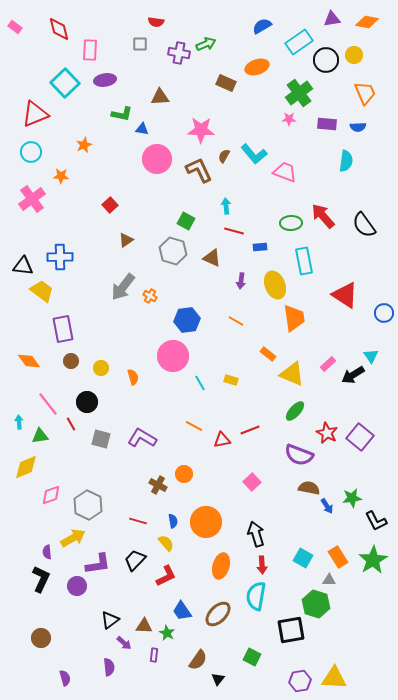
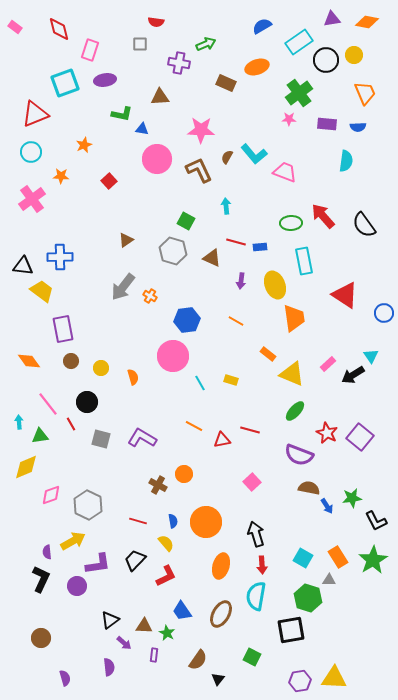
pink rectangle at (90, 50): rotated 15 degrees clockwise
purple cross at (179, 53): moved 10 px down
cyan square at (65, 83): rotated 24 degrees clockwise
brown semicircle at (224, 156): moved 3 px right, 1 px down
red square at (110, 205): moved 1 px left, 24 px up
red line at (234, 231): moved 2 px right, 11 px down
red line at (250, 430): rotated 36 degrees clockwise
yellow arrow at (73, 538): moved 3 px down
green hexagon at (316, 604): moved 8 px left, 6 px up
brown ellipse at (218, 614): moved 3 px right; rotated 16 degrees counterclockwise
